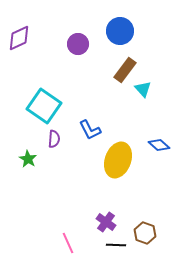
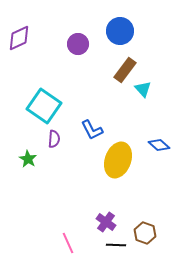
blue L-shape: moved 2 px right
